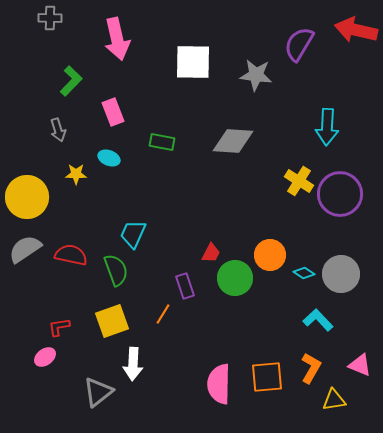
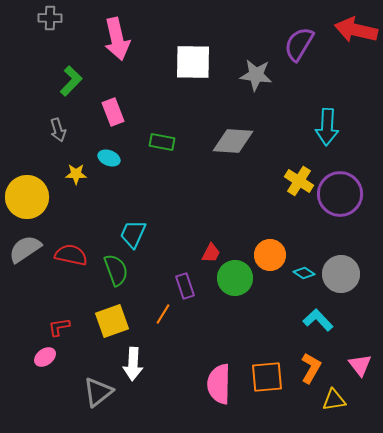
pink triangle: rotated 30 degrees clockwise
